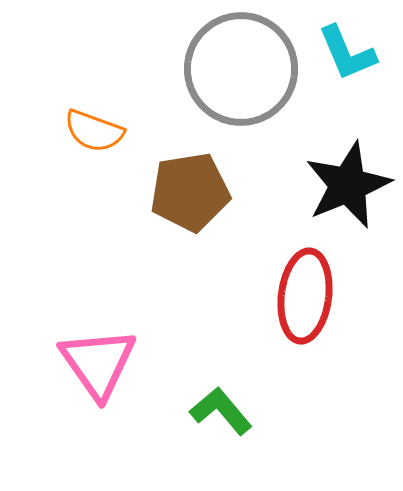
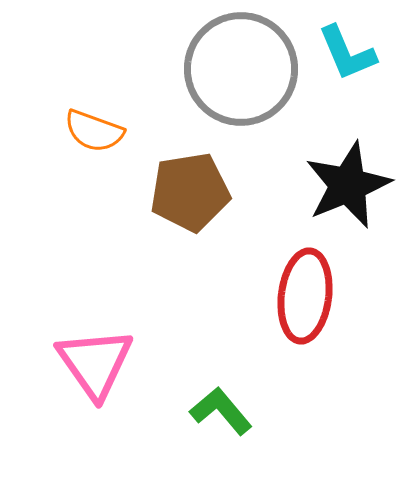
pink triangle: moved 3 px left
